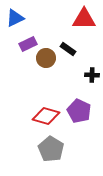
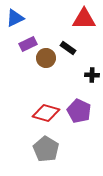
black rectangle: moved 1 px up
red diamond: moved 3 px up
gray pentagon: moved 5 px left
